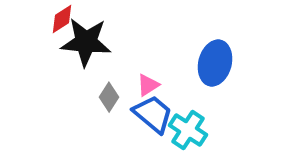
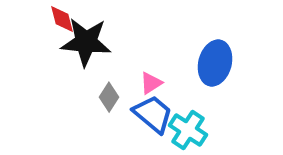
red diamond: rotated 72 degrees counterclockwise
pink triangle: moved 3 px right, 2 px up
